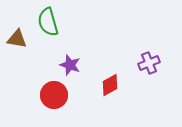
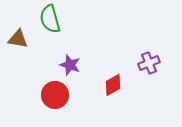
green semicircle: moved 2 px right, 3 px up
brown triangle: moved 1 px right
red diamond: moved 3 px right
red circle: moved 1 px right
